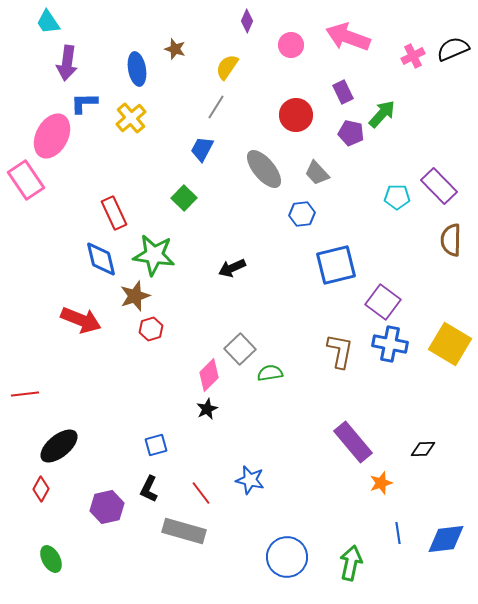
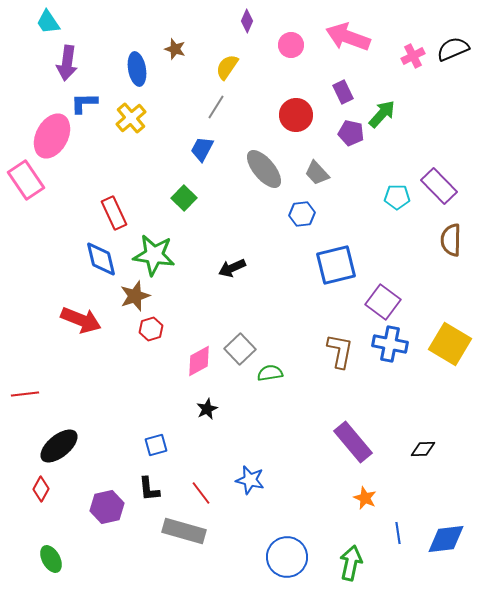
pink diamond at (209, 375): moved 10 px left, 14 px up; rotated 16 degrees clockwise
orange star at (381, 483): moved 16 px left, 15 px down; rotated 30 degrees counterclockwise
black L-shape at (149, 489): rotated 32 degrees counterclockwise
